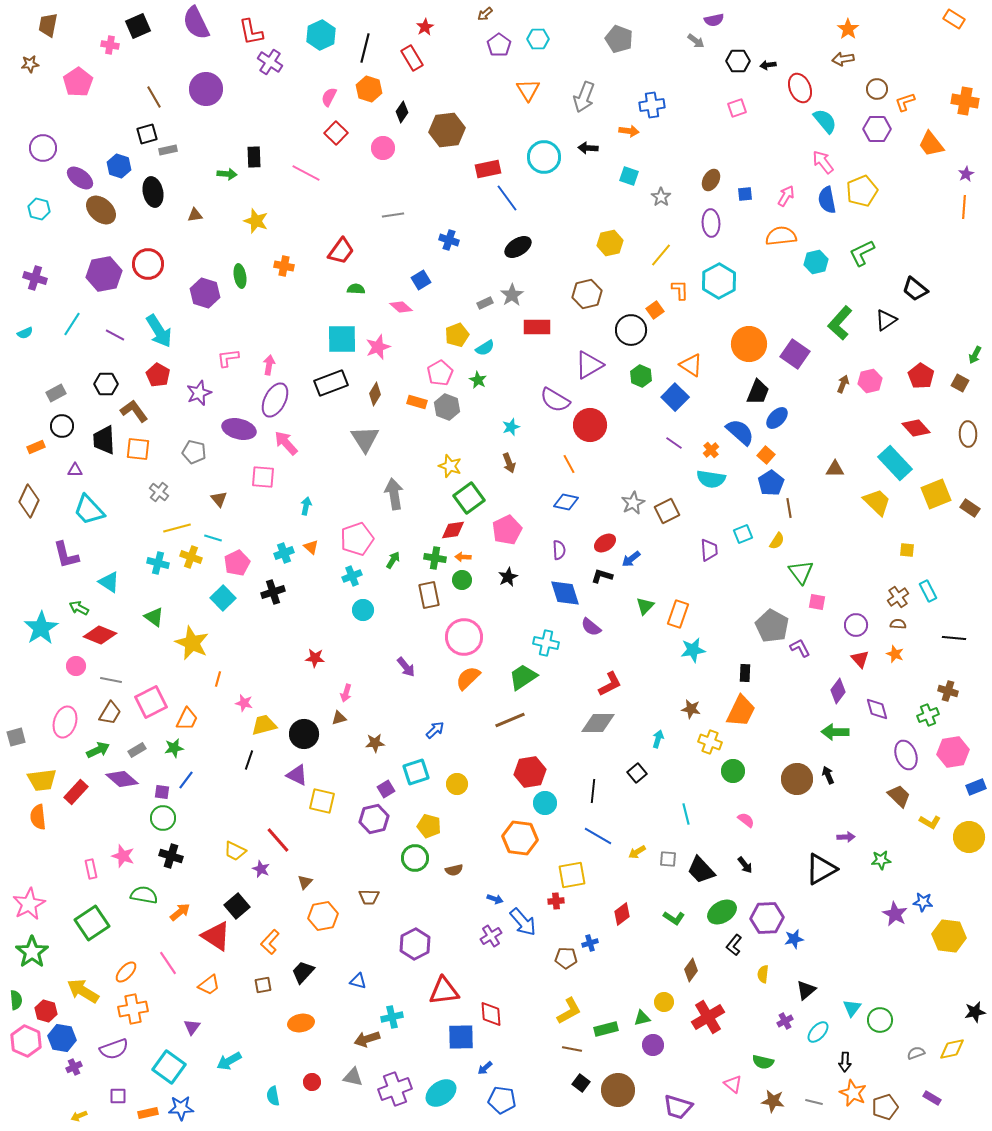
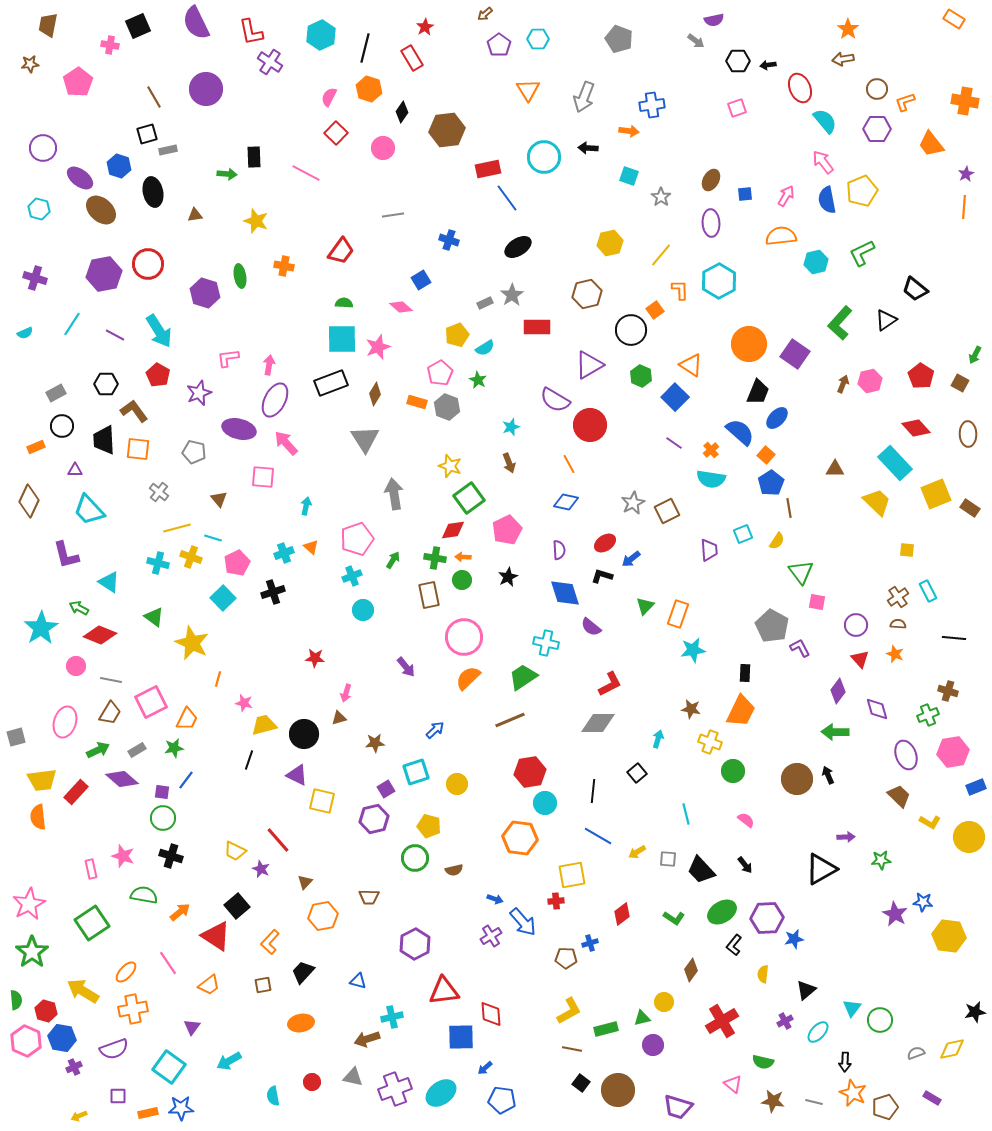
green semicircle at (356, 289): moved 12 px left, 14 px down
red cross at (708, 1017): moved 14 px right, 4 px down
